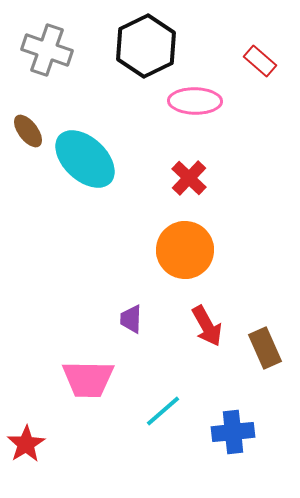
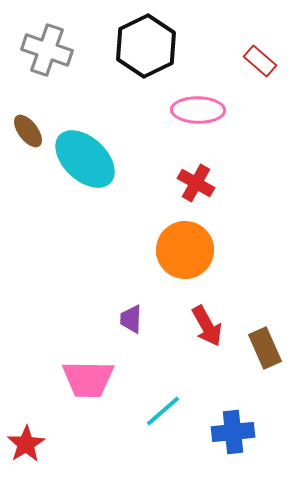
pink ellipse: moved 3 px right, 9 px down
red cross: moved 7 px right, 5 px down; rotated 15 degrees counterclockwise
